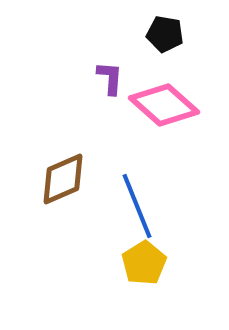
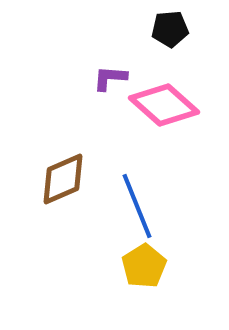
black pentagon: moved 5 px right, 5 px up; rotated 15 degrees counterclockwise
purple L-shape: rotated 90 degrees counterclockwise
yellow pentagon: moved 3 px down
